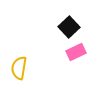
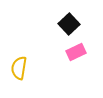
black square: moved 3 px up
